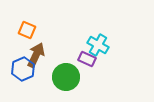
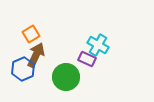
orange square: moved 4 px right, 4 px down; rotated 36 degrees clockwise
